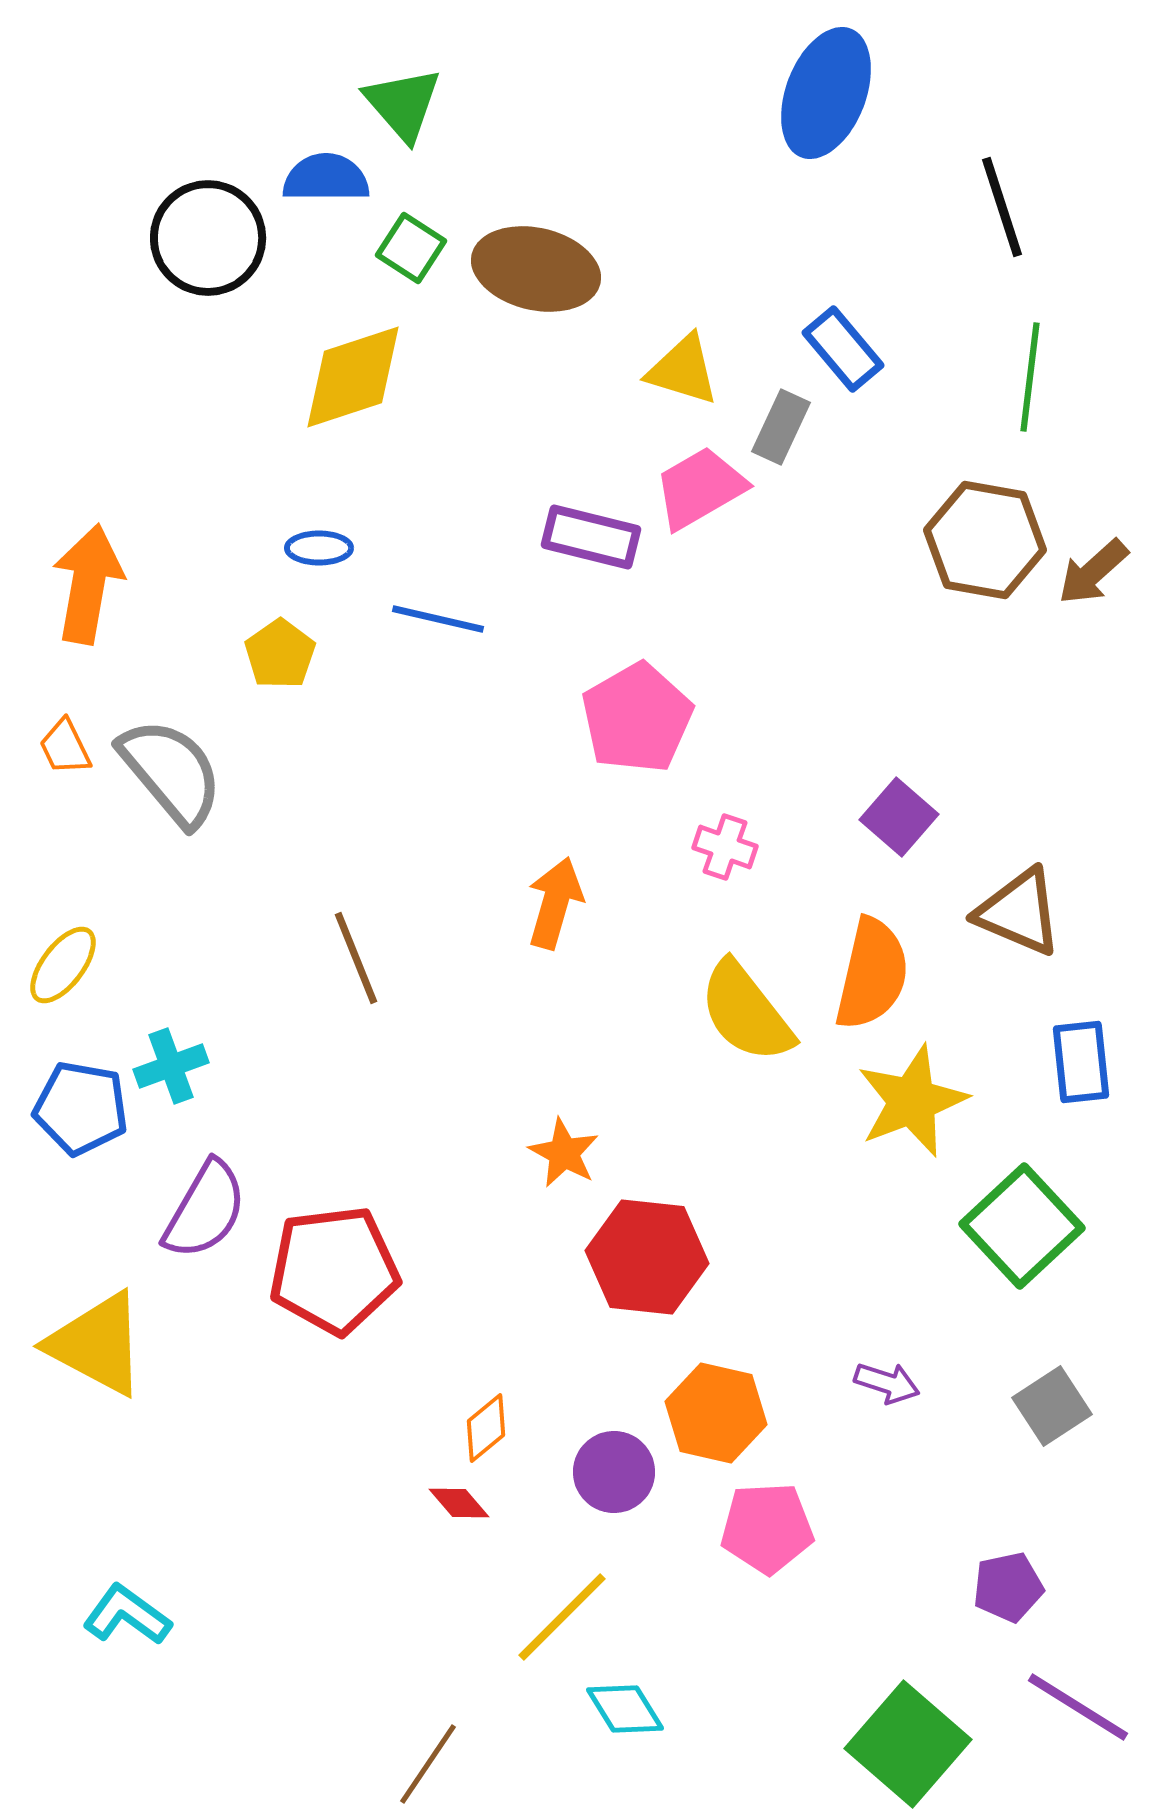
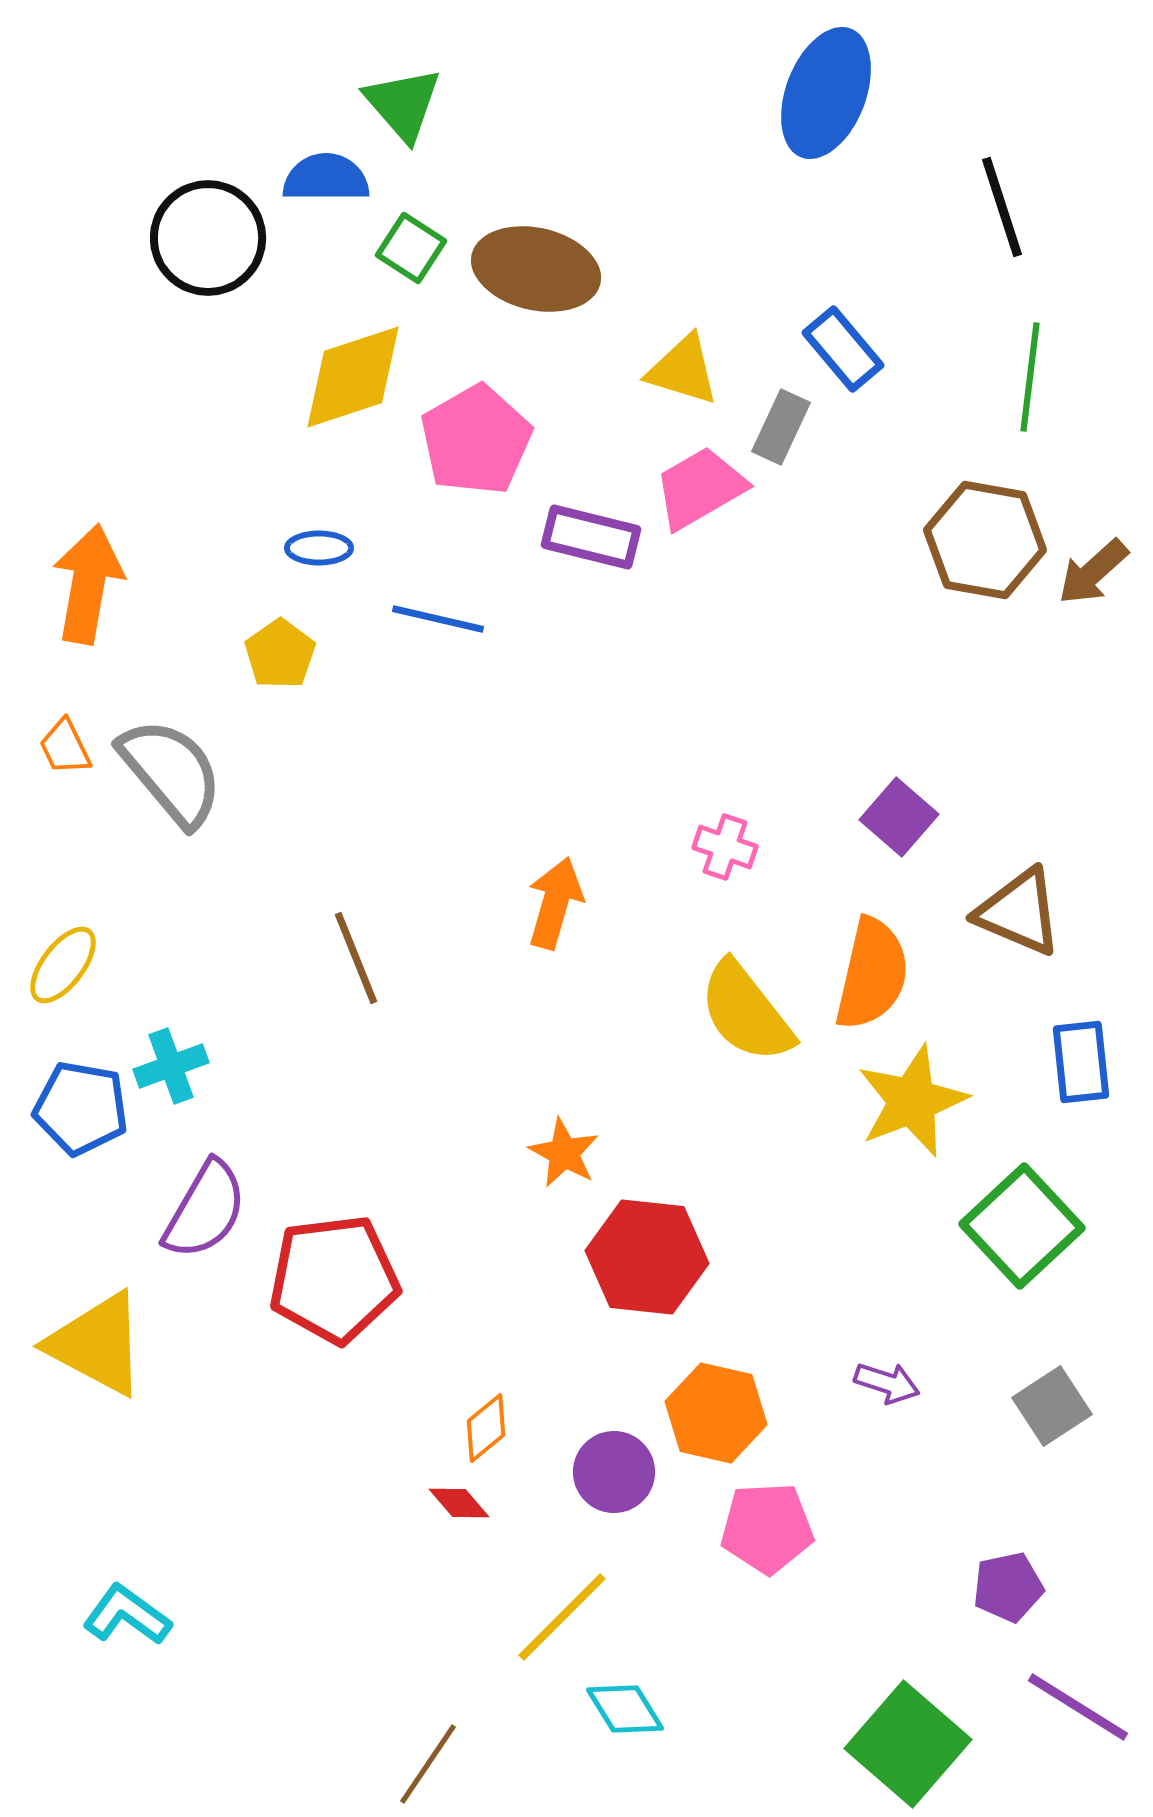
pink pentagon at (637, 718): moved 161 px left, 278 px up
red pentagon at (334, 1270): moved 9 px down
